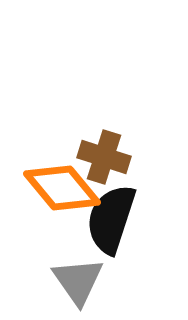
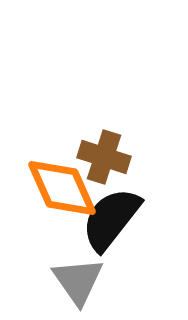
orange diamond: rotated 16 degrees clockwise
black semicircle: rotated 20 degrees clockwise
